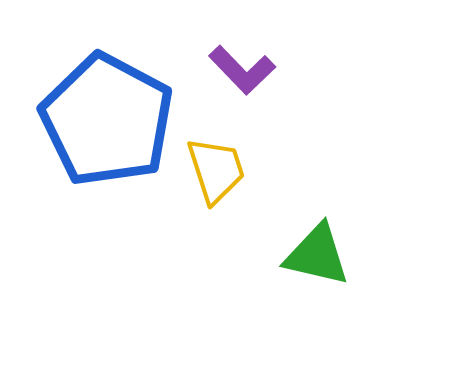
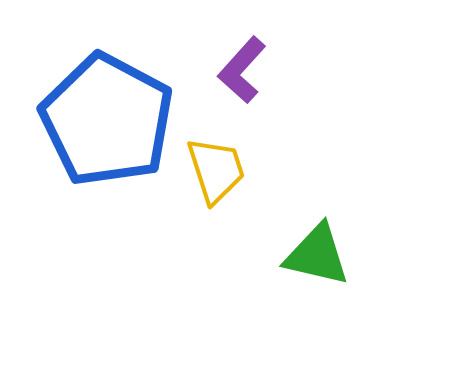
purple L-shape: rotated 86 degrees clockwise
